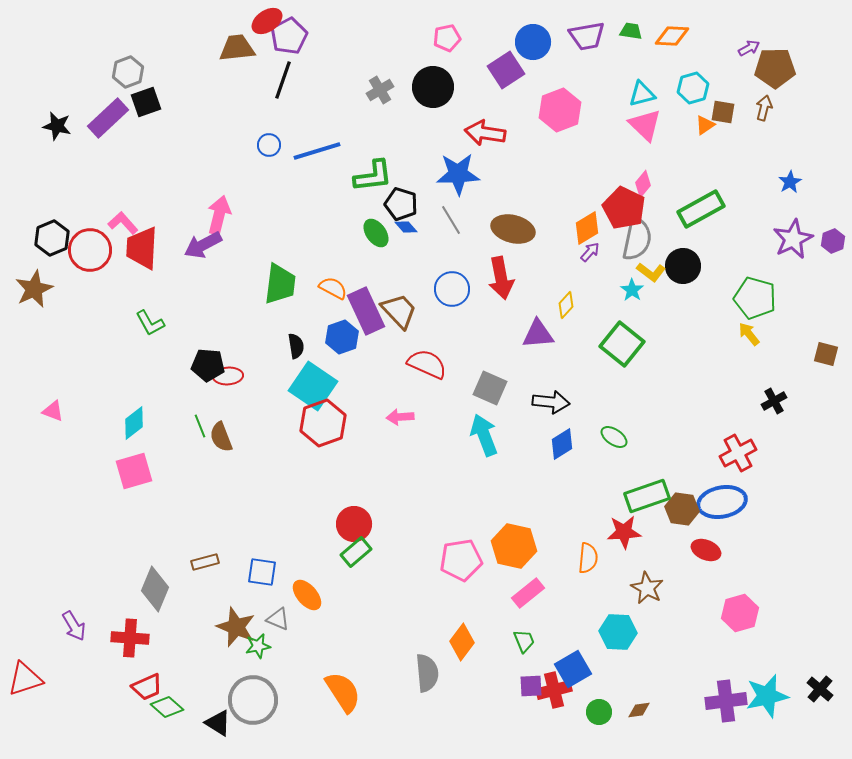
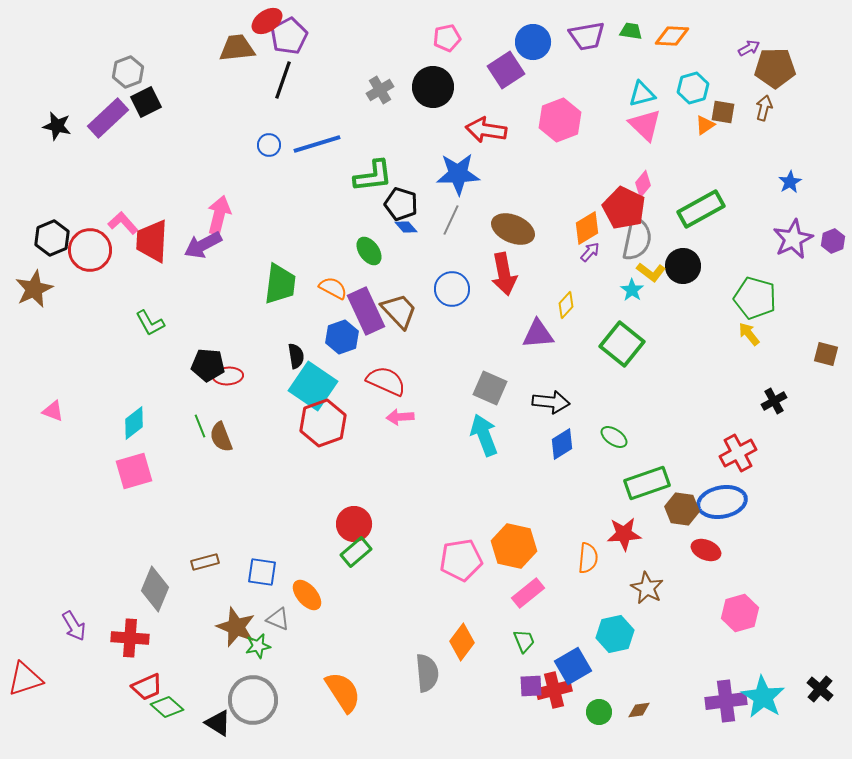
black square at (146, 102): rotated 8 degrees counterclockwise
pink hexagon at (560, 110): moved 10 px down
red arrow at (485, 133): moved 1 px right, 3 px up
blue line at (317, 151): moved 7 px up
gray line at (451, 220): rotated 56 degrees clockwise
brown ellipse at (513, 229): rotated 9 degrees clockwise
green ellipse at (376, 233): moved 7 px left, 18 px down
red trapezoid at (142, 248): moved 10 px right, 7 px up
red arrow at (501, 278): moved 3 px right, 4 px up
black semicircle at (296, 346): moved 10 px down
red semicircle at (427, 364): moved 41 px left, 17 px down
green rectangle at (647, 496): moved 13 px up
red star at (624, 532): moved 2 px down
cyan hexagon at (618, 632): moved 3 px left, 2 px down; rotated 15 degrees counterclockwise
blue square at (573, 669): moved 3 px up
cyan star at (767, 696): moved 4 px left, 1 px down; rotated 27 degrees counterclockwise
